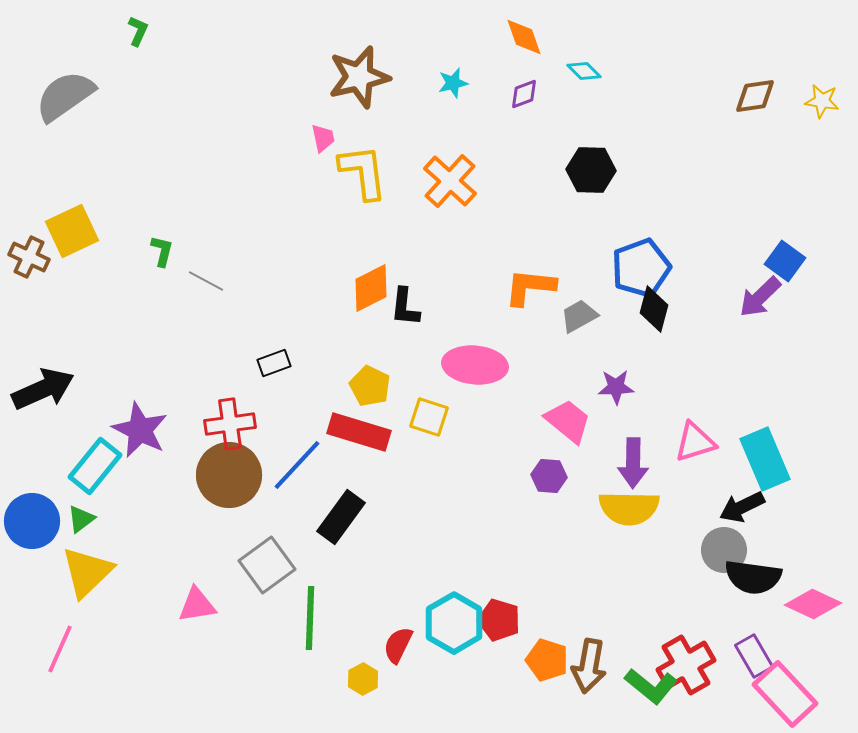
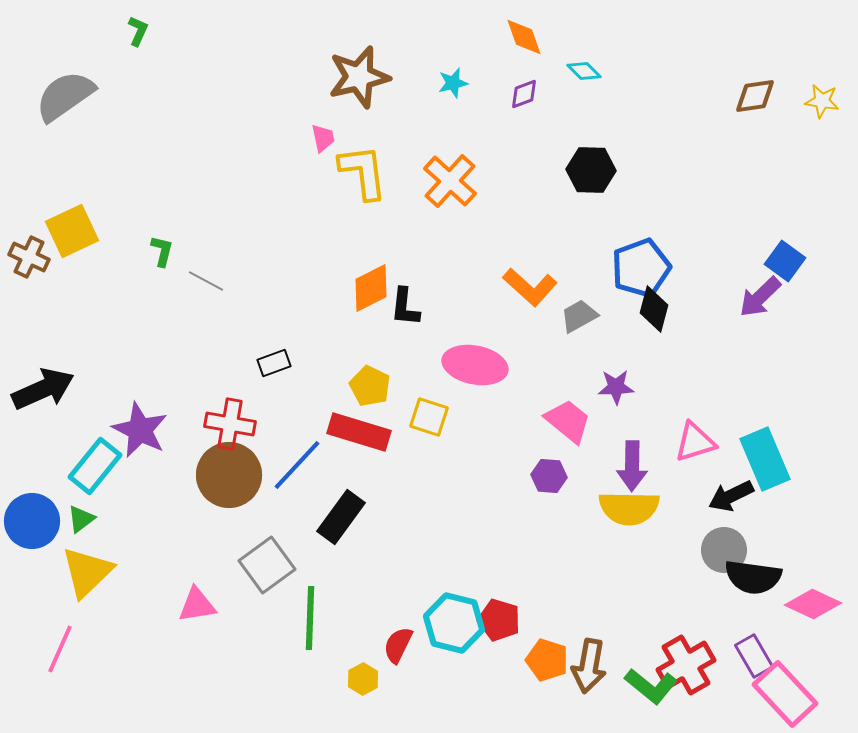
orange L-shape at (530, 287): rotated 144 degrees counterclockwise
pink ellipse at (475, 365): rotated 6 degrees clockwise
red cross at (230, 424): rotated 18 degrees clockwise
purple arrow at (633, 463): moved 1 px left, 3 px down
black arrow at (742, 507): moved 11 px left, 11 px up
cyan hexagon at (454, 623): rotated 16 degrees counterclockwise
